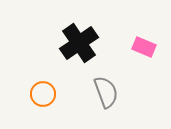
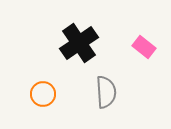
pink rectangle: rotated 15 degrees clockwise
gray semicircle: rotated 16 degrees clockwise
